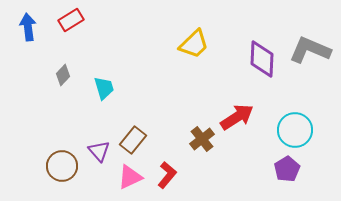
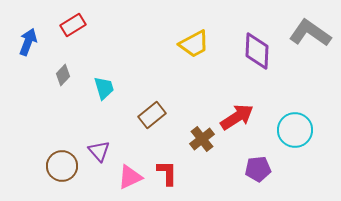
red rectangle: moved 2 px right, 5 px down
blue arrow: moved 15 px down; rotated 28 degrees clockwise
yellow trapezoid: rotated 16 degrees clockwise
gray L-shape: moved 17 px up; rotated 12 degrees clockwise
purple diamond: moved 5 px left, 8 px up
brown rectangle: moved 19 px right, 25 px up; rotated 12 degrees clockwise
purple pentagon: moved 29 px left; rotated 25 degrees clockwise
red L-shape: moved 2 px up; rotated 40 degrees counterclockwise
